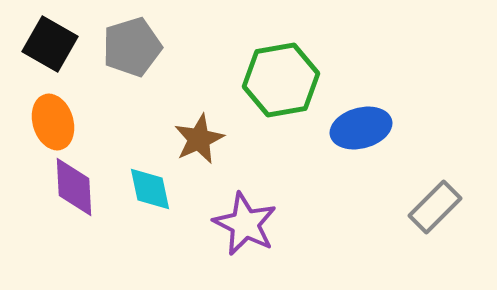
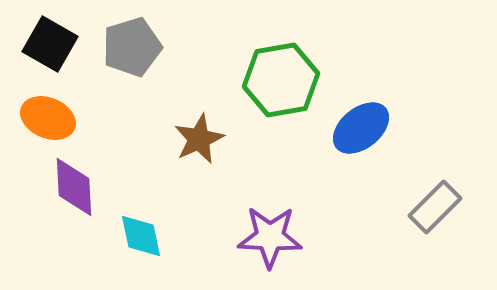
orange ellipse: moved 5 px left, 4 px up; rotated 50 degrees counterclockwise
blue ellipse: rotated 24 degrees counterclockwise
cyan diamond: moved 9 px left, 47 px down
purple star: moved 25 px right, 13 px down; rotated 24 degrees counterclockwise
